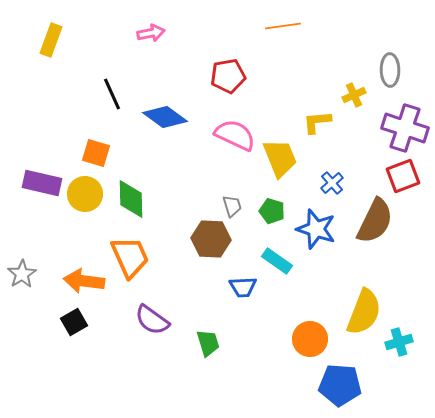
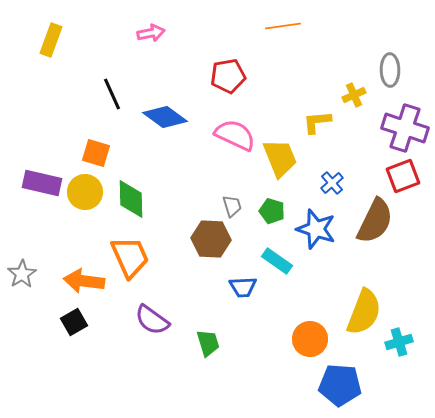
yellow circle: moved 2 px up
